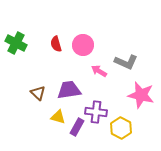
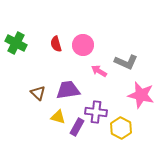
purple trapezoid: moved 1 px left
